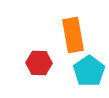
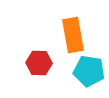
cyan pentagon: rotated 28 degrees counterclockwise
